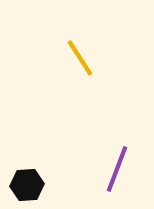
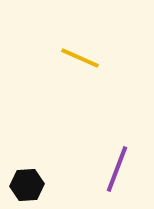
yellow line: rotated 33 degrees counterclockwise
